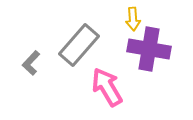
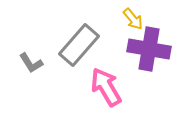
yellow arrow: rotated 35 degrees counterclockwise
gray L-shape: rotated 75 degrees counterclockwise
pink arrow: moved 1 px left
